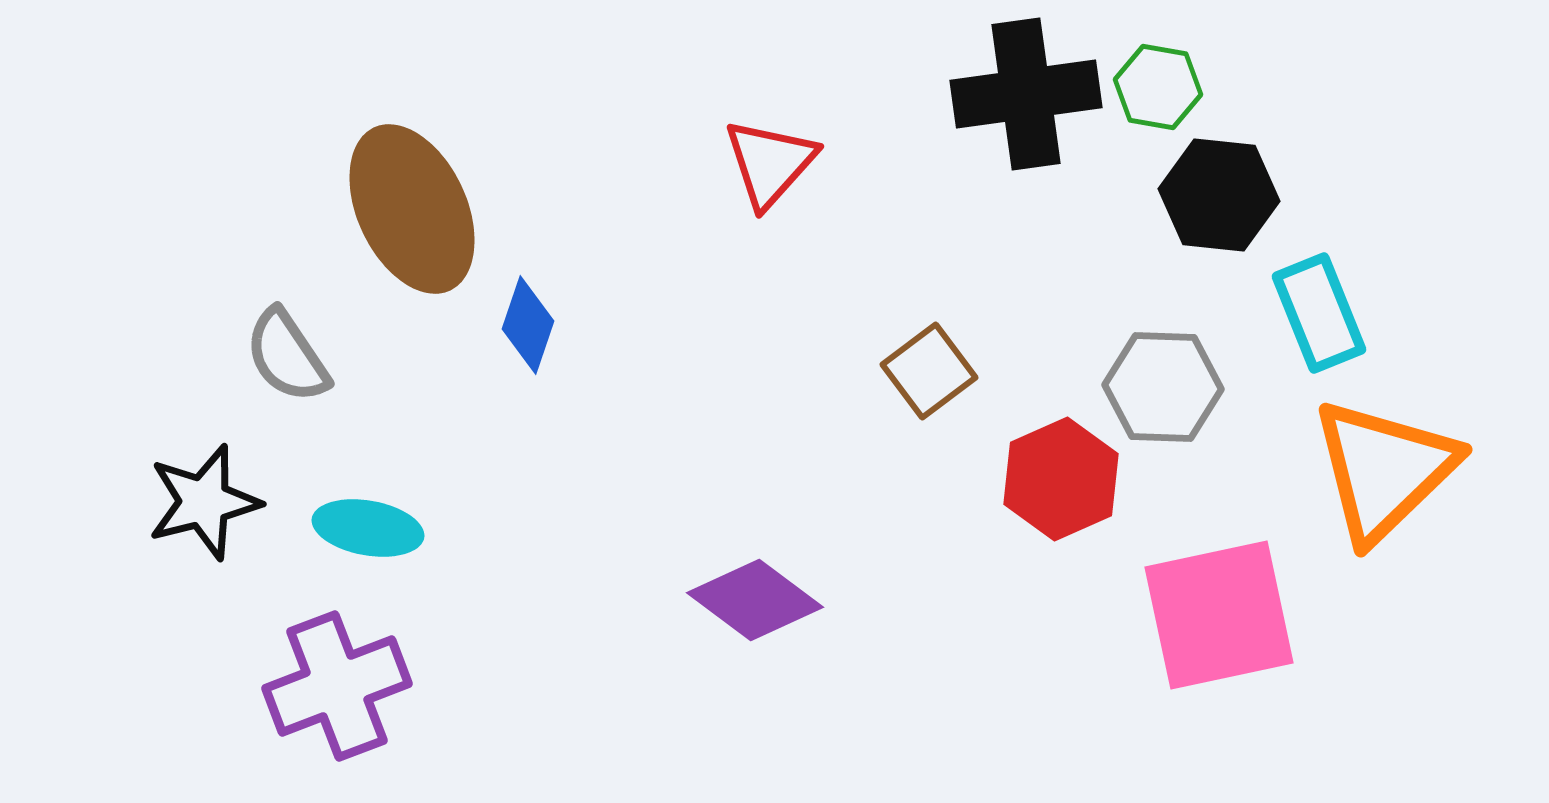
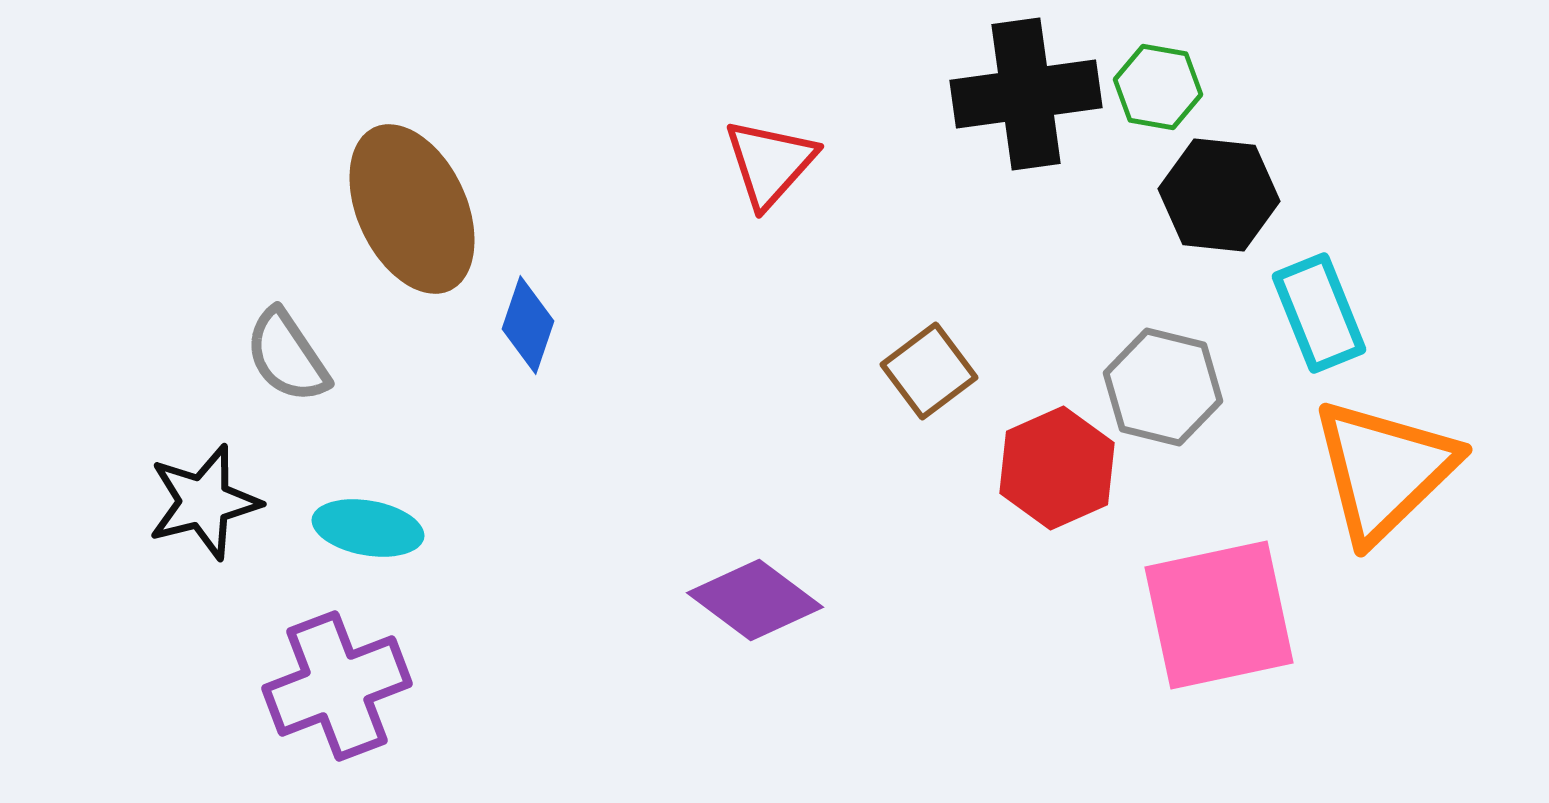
gray hexagon: rotated 12 degrees clockwise
red hexagon: moved 4 px left, 11 px up
